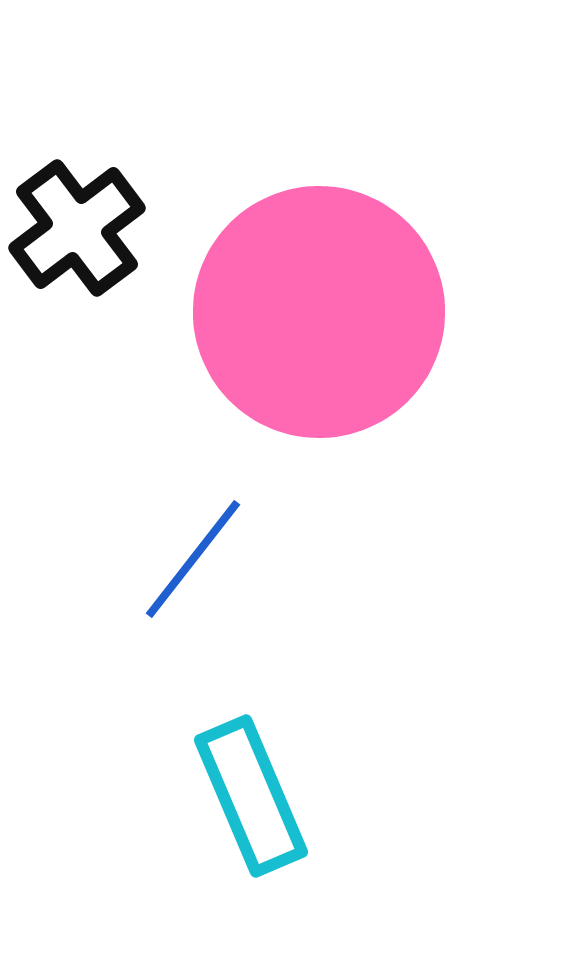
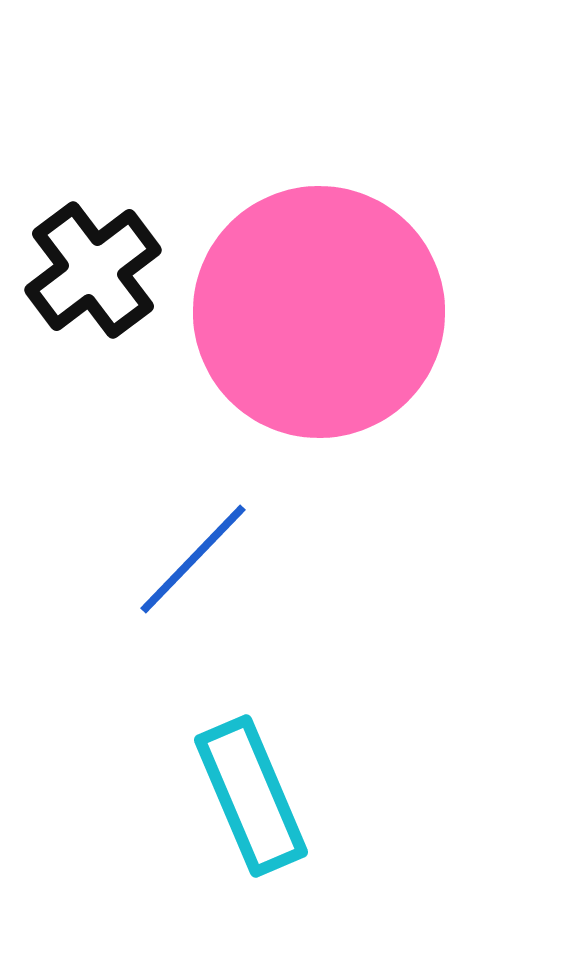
black cross: moved 16 px right, 42 px down
blue line: rotated 6 degrees clockwise
